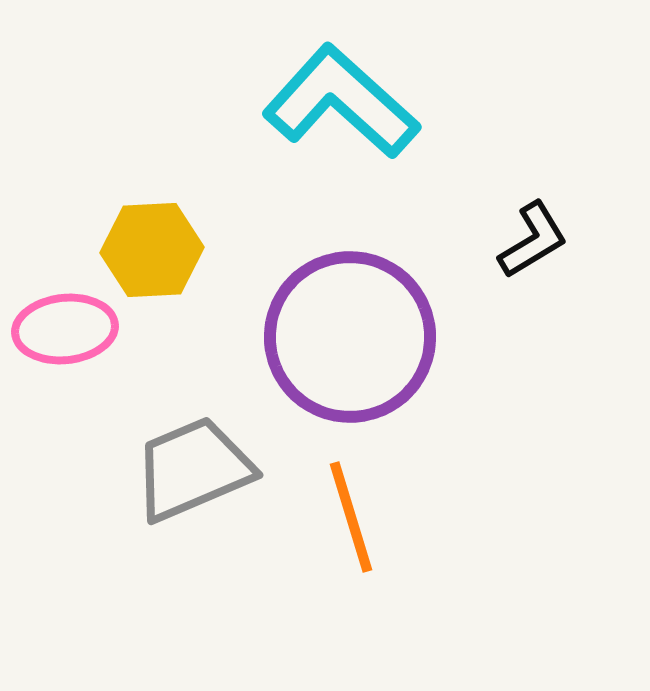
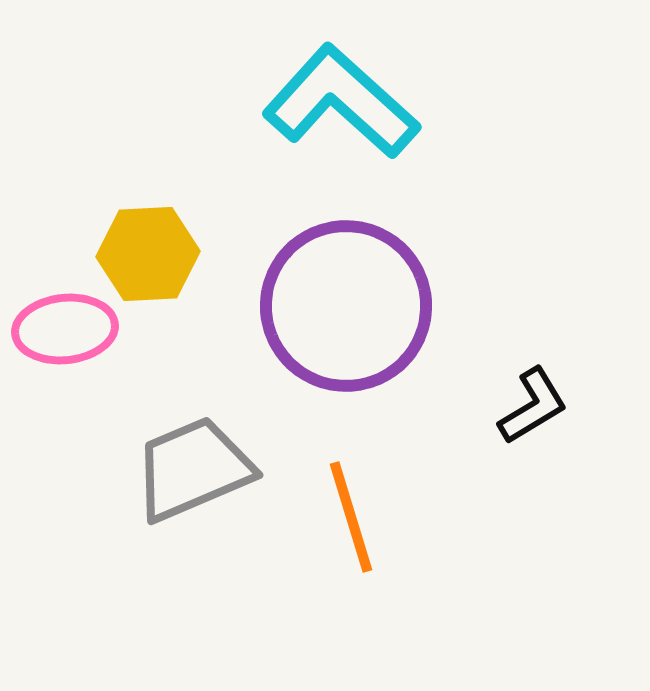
black L-shape: moved 166 px down
yellow hexagon: moved 4 px left, 4 px down
purple circle: moved 4 px left, 31 px up
